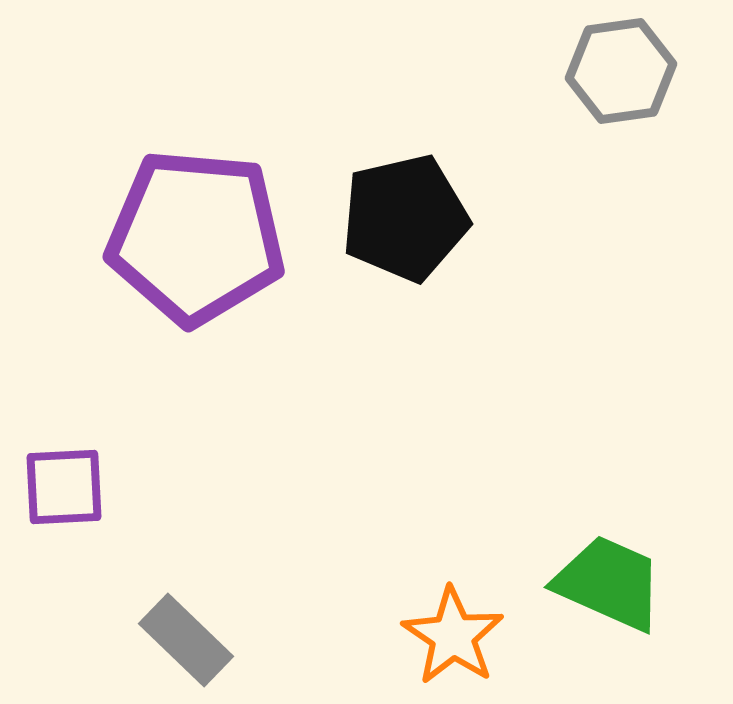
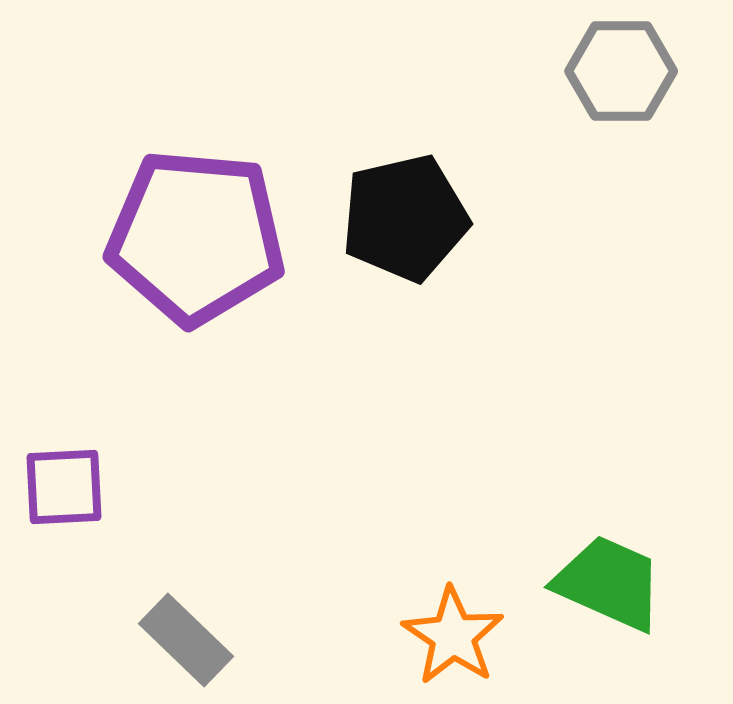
gray hexagon: rotated 8 degrees clockwise
